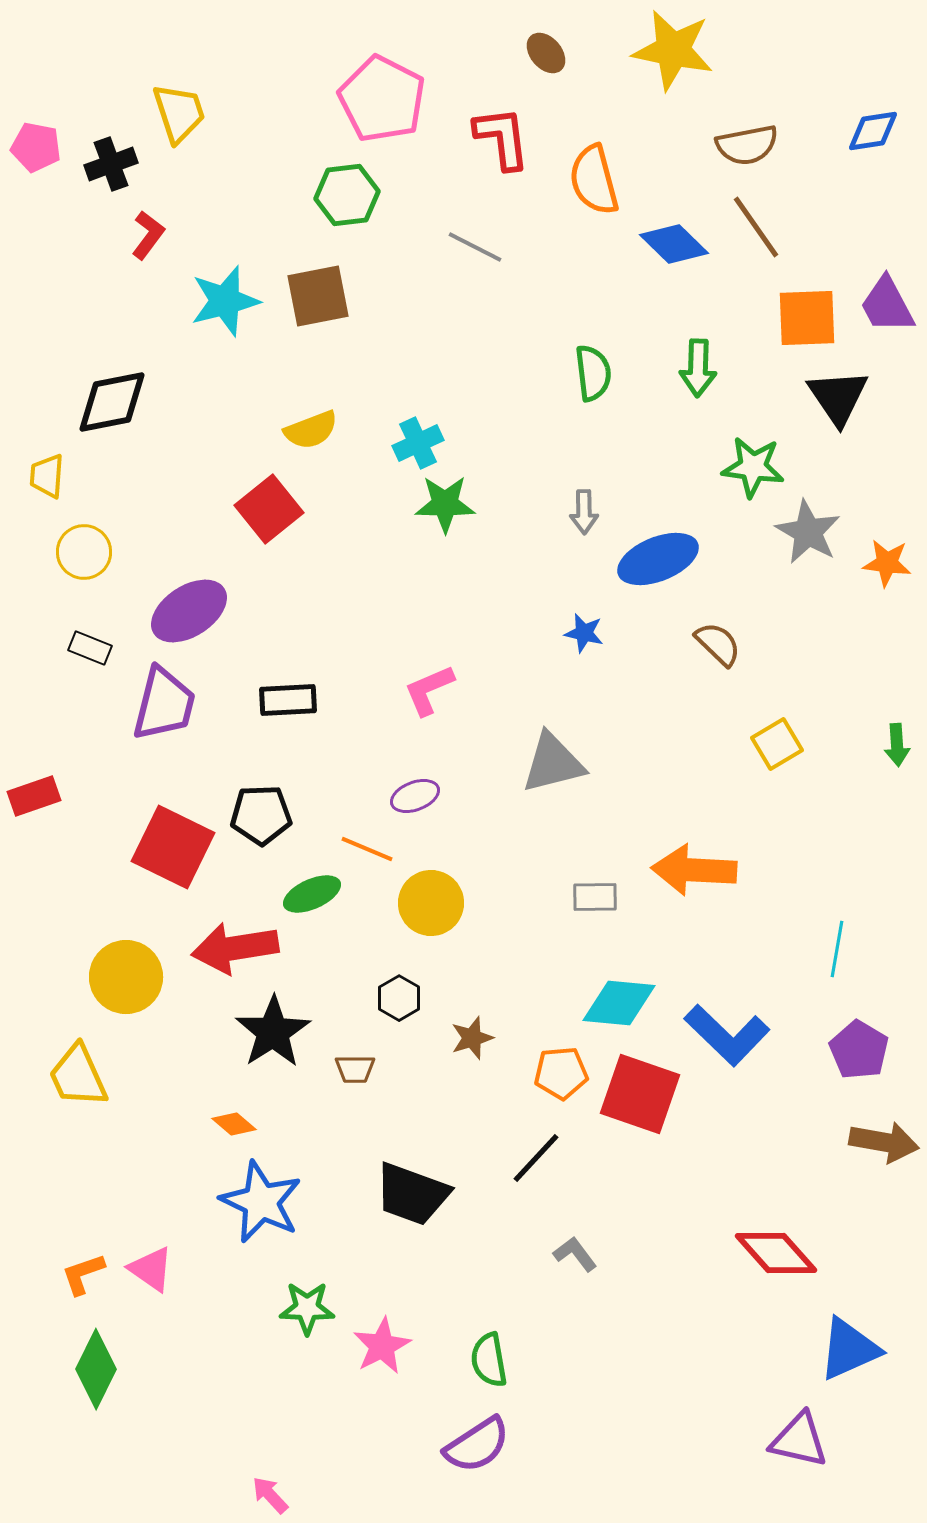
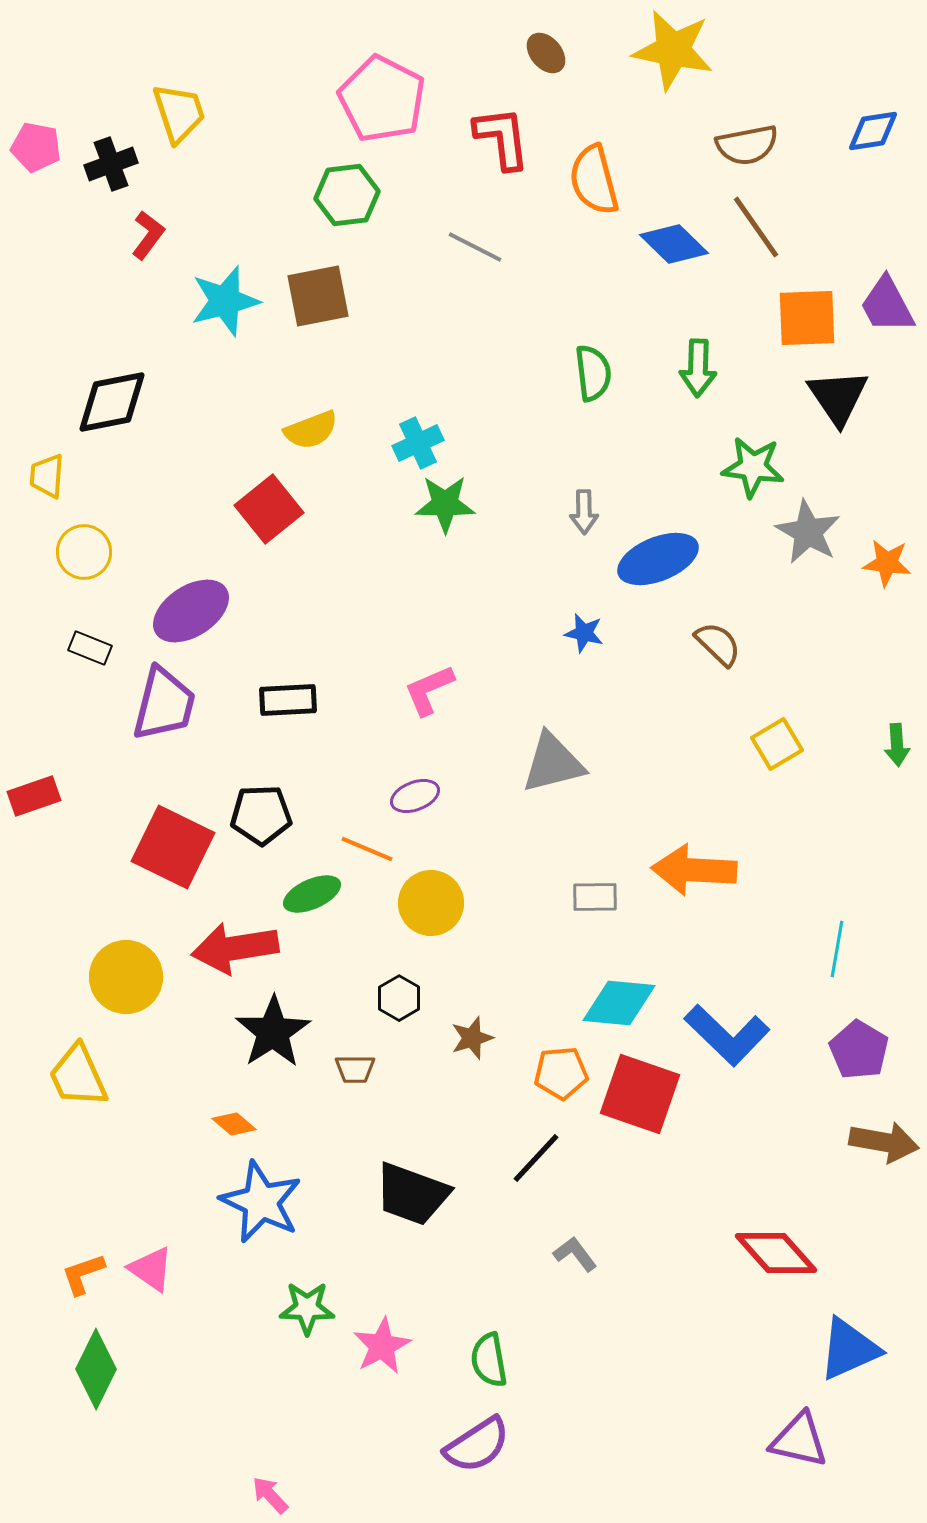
purple ellipse at (189, 611): moved 2 px right
